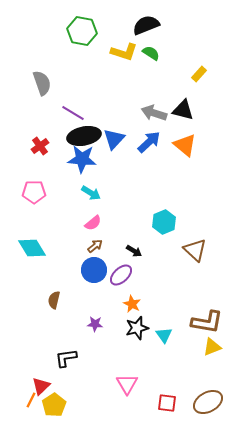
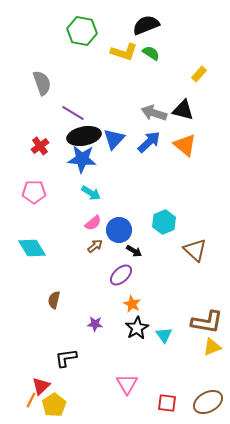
blue circle: moved 25 px right, 40 px up
black star: rotated 15 degrees counterclockwise
